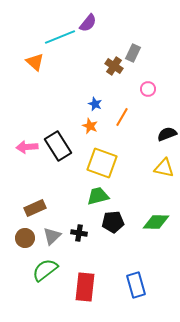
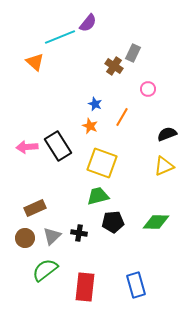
yellow triangle: moved 2 px up; rotated 35 degrees counterclockwise
